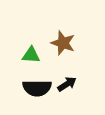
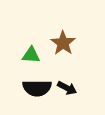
brown star: rotated 15 degrees clockwise
black arrow: moved 4 px down; rotated 60 degrees clockwise
